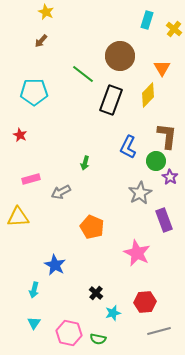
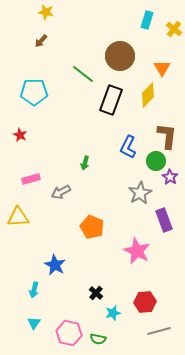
yellow star: rotated 14 degrees counterclockwise
pink star: moved 2 px up
